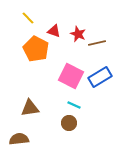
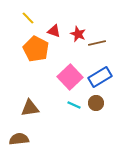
pink square: moved 1 px left, 1 px down; rotated 20 degrees clockwise
brown circle: moved 27 px right, 20 px up
